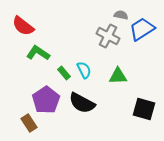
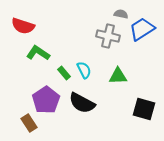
gray semicircle: moved 1 px up
red semicircle: rotated 20 degrees counterclockwise
gray cross: rotated 15 degrees counterclockwise
